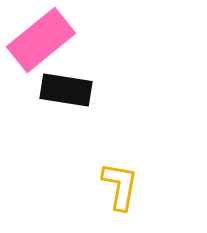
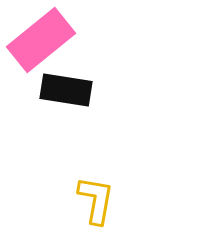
yellow L-shape: moved 24 px left, 14 px down
